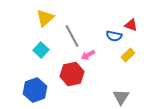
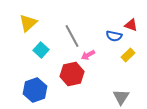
yellow triangle: moved 17 px left, 5 px down
